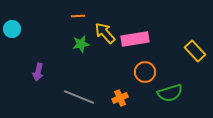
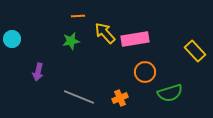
cyan circle: moved 10 px down
green star: moved 10 px left, 3 px up
